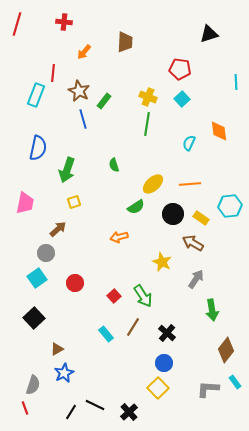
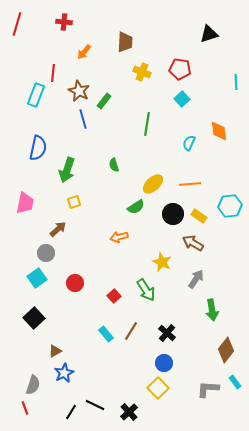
yellow cross at (148, 97): moved 6 px left, 25 px up
yellow rectangle at (201, 218): moved 2 px left, 2 px up
green arrow at (143, 296): moved 3 px right, 6 px up
brown line at (133, 327): moved 2 px left, 4 px down
brown triangle at (57, 349): moved 2 px left, 2 px down
